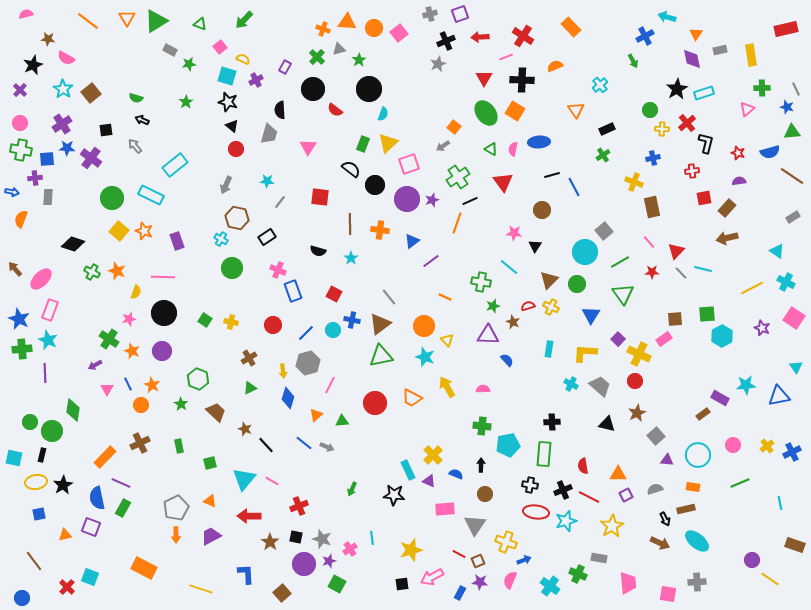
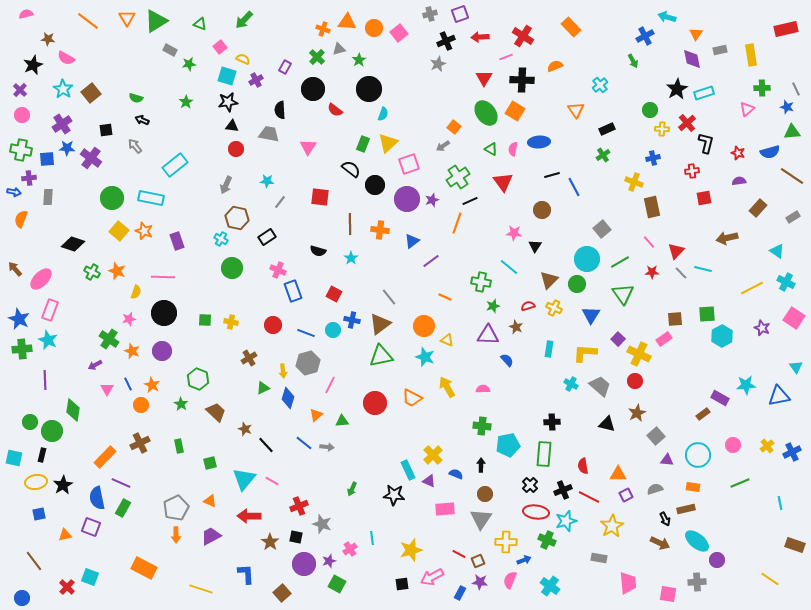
black star at (228, 102): rotated 24 degrees counterclockwise
pink circle at (20, 123): moved 2 px right, 8 px up
black triangle at (232, 126): rotated 32 degrees counterclockwise
gray trapezoid at (269, 134): rotated 95 degrees counterclockwise
purple cross at (35, 178): moved 6 px left
blue arrow at (12, 192): moved 2 px right
cyan rectangle at (151, 195): moved 3 px down; rotated 15 degrees counterclockwise
brown rectangle at (727, 208): moved 31 px right
gray square at (604, 231): moved 2 px left, 2 px up
cyan circle at (585, 252): moved 2 px right, 7 px down
yellow cross at (551, 307): moved 3 px right, 1 px down
green square at (205, 320): rotated 32 degrees counterclockwise
brown star at (513, 322): moved 3 px right, 5 px down
blue line at (306, 333): rotated 66 degrees clockwise
yellow triangle at (447, 340): rotated 24 degrees counterclockwise
purple line at (45, 373): moved 7 px down
green triangle at (250, 388): moved 13 px right
gray arrow at (327, 447): rotated 16 degrees counterclockwise
black cross at (530, 485): rotated 35 degrees clockwise
gray triangle at (475, 525): moved 6 px right, 6 px up
gray star at (322, 539): moved 15 px up
yellow cross at (506, 542): rotated 20 degrees counterclockwise
purple circle at (752, 560): moved 35 px left
green cross at (578, 574): moved 31 px left, 34 px up
